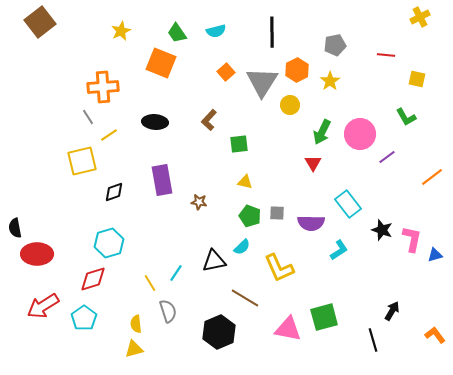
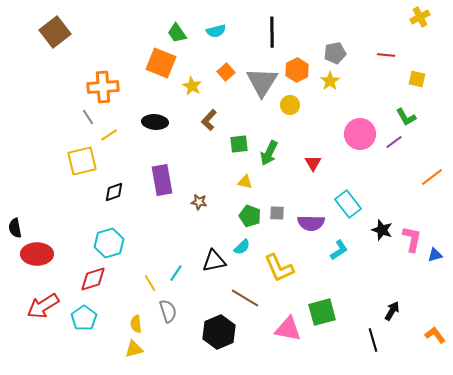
brown square at (40, 22): moved 15 px right, 10 px down
yellow star at (121, 31): moved 71 px right, 55 px down; rotated 18 degrees counterclockwise
gray pentagon at (335, 45): moved 8 px down
green arrow at (322, 132): moved 53 px left, 21 px down
purple line at (387, 157): moved 7 px right, 15 px up
green square at (324, 317): moved 2 px left, 5 px up
